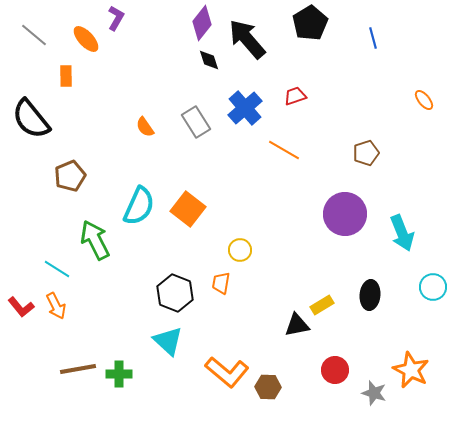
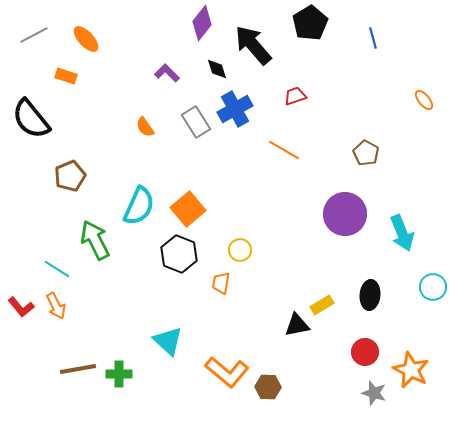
purple L-shape at (116, 18): moved 51 px right, 55 px down; rotated 75 degrees counterclockwise
gray line at (34, 35): rotated 68 degrees counterclockwise
black arrow at (247, 39): moved 6 px right, 6 px down
black diamond at (209, 60): moved 8 px right, 9 px down
orange rectangle at (66, 76): rotated 70 degrees counterclockwise
blue cross at (245, 108): moved 10 px left, 1 px down; rotated 12 degrees clockwise
brown pentagon at (366, 153): rotated 25 degrees counterclockwise
orange square at (188, 209): rotated 12 degrees clockwise
black hexagon at (175, 293): moved 4 px right, 39 px up
red circle at (335, 370): moved 30 px right, 18 px up
